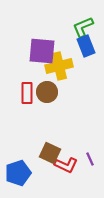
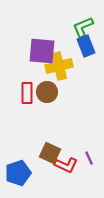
purple line: moved 1 px left, 1 px up
